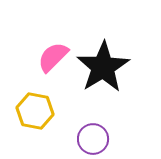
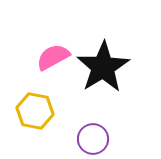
pink semicircle: rotated 16 degrees clockwise
